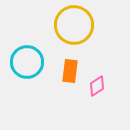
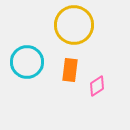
orange rectangle: moved 1 px up
